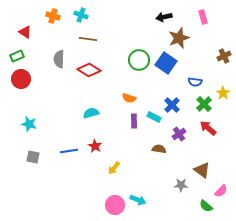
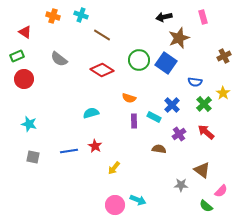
brown line: moved 14 px right, 4 px up; rotated 24 degrees clockwise
gray semicircle: rotated 54 degrees counterclockwise
red diamond: moved 13 px right
red circle: moved 3 px right
red arrow: moved 2 px left, 4 px down
